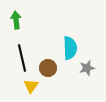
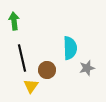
green arrow: moved 2 px left, 1 px down
brown circle: moved 1 px left, 2 px down
